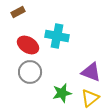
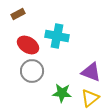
brown rectangle: moved 2 px down
gray circle: moved 2 px right, 1 px up
green star: rotated 18 degrees clockwise
